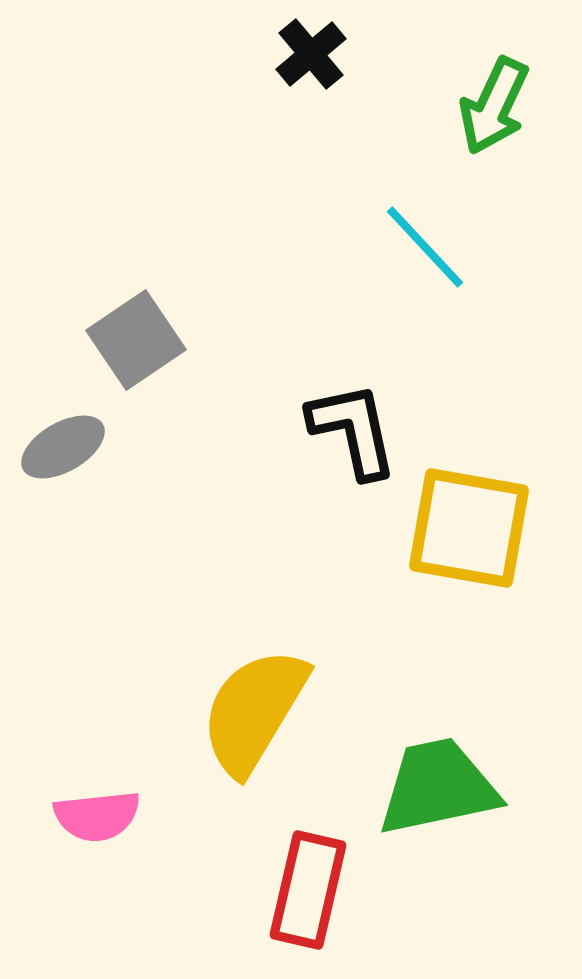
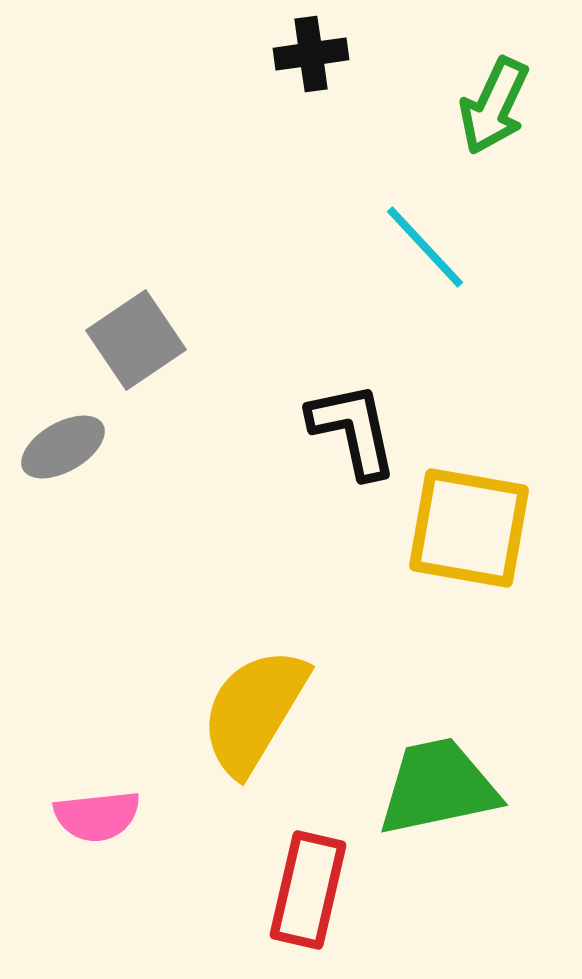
black cross: rotated 32 degrees clockwise
